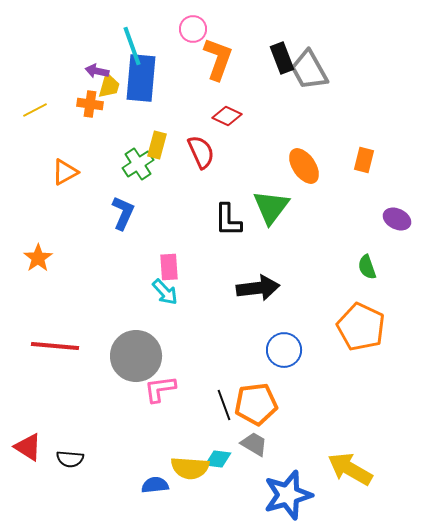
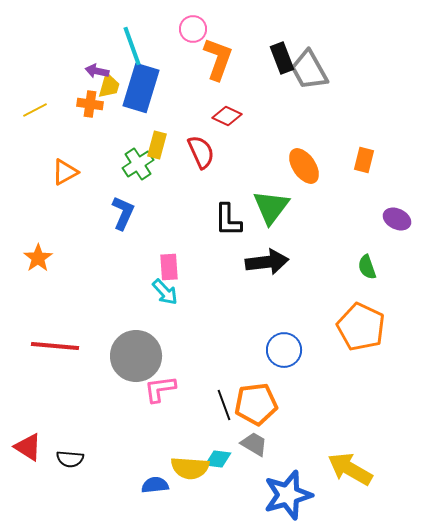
blue rectangle at (141, 78): moved 10 px down; rotated 12 degrees clockwise
black arrow at (258, 288): moved 9 px right, 26 px up
